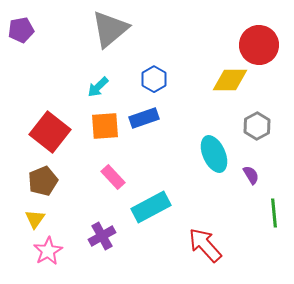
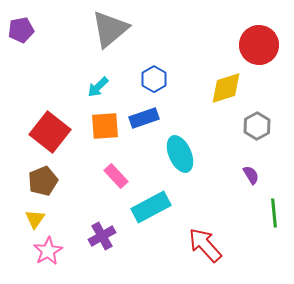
yellow diamond: moved 4 px left, 8 px down; rotated 18 degrees counterclockwise
cyan ellipse: moved 34 px left
pink rectangle: moved 3 px right, 1 px up
